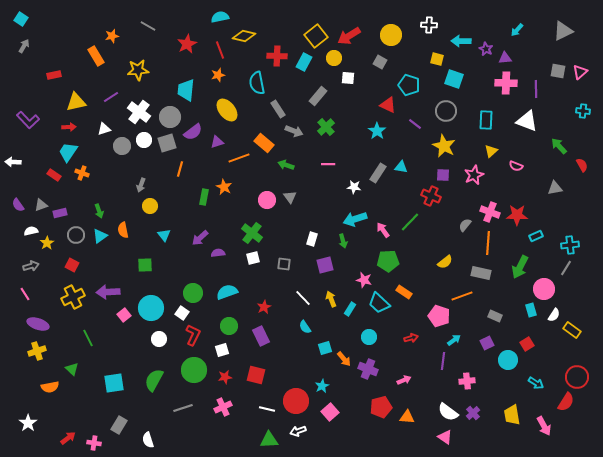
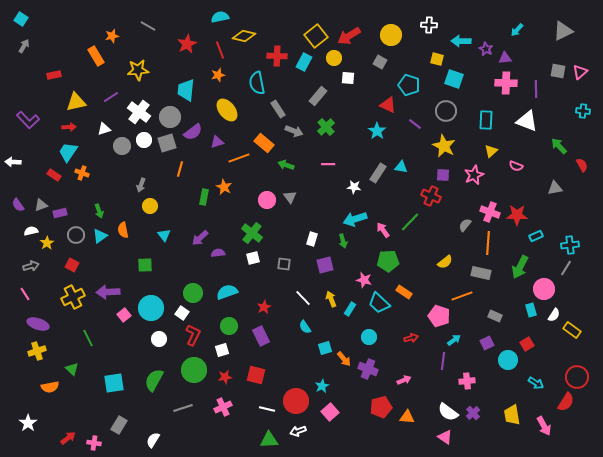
white semicircle at (148, 440): moved 5 px right; rotated 49 degrees clockwise
